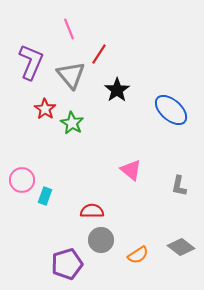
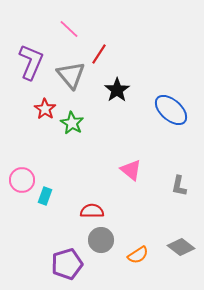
pink line: rotated 25 degrees counterclockwise
